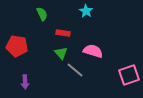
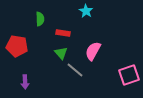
green semicircle: moved 2 px left, 5 px down; rotated 24 degrees clockwise
pink semicircle: rotated 78 degrees counterclockwise
